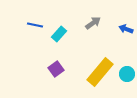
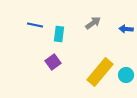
blue arrow: rotated 16 degrees counterclockwise
cyan rectangle: rotated 35 degrees counterclockwise
purple square: moved 3 px left, 7 px up
cyan circle: moved 1 px left, 1 px down
